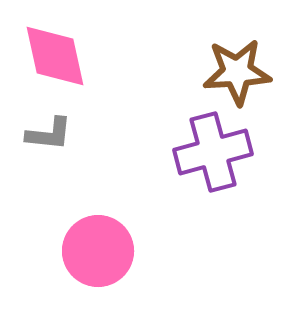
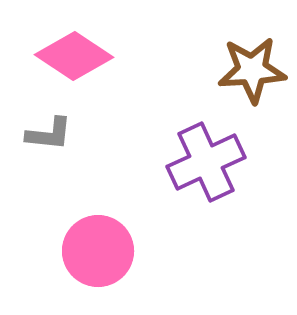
pink diamond: moved 19 px right; rotated 44 degrees counterclockwise
brown star: moved 15 px right, 2 px up
purple cross: moved 7 px left, 10 px down; rotated 10 degrees counterclockwise
